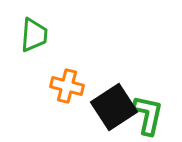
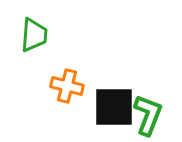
black square: rotated 33 degrees clockwise
green L-shape: rotated 9 degrees clockwise
